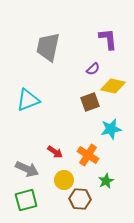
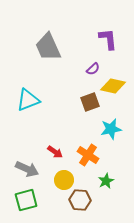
gray trapezoid: rotated 36 degrees counterclockwise
brown hexagon: moved 1 px down
